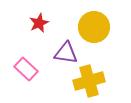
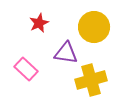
yellow cross: moved 2 px right, 1 px up
